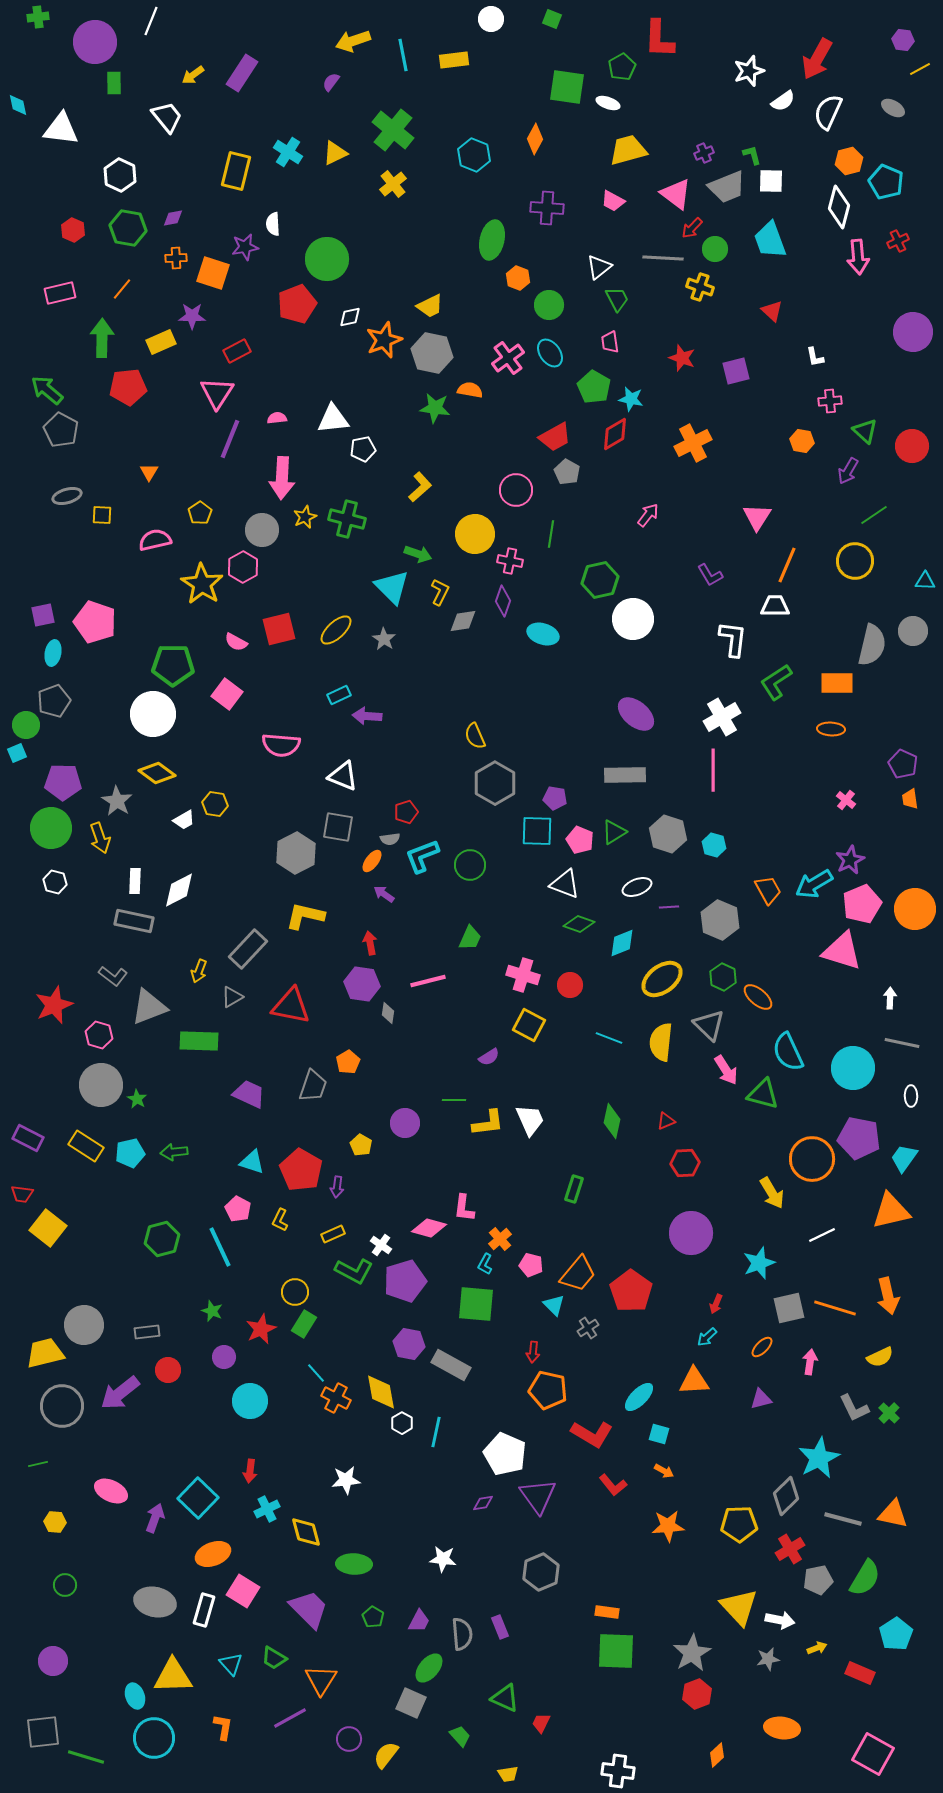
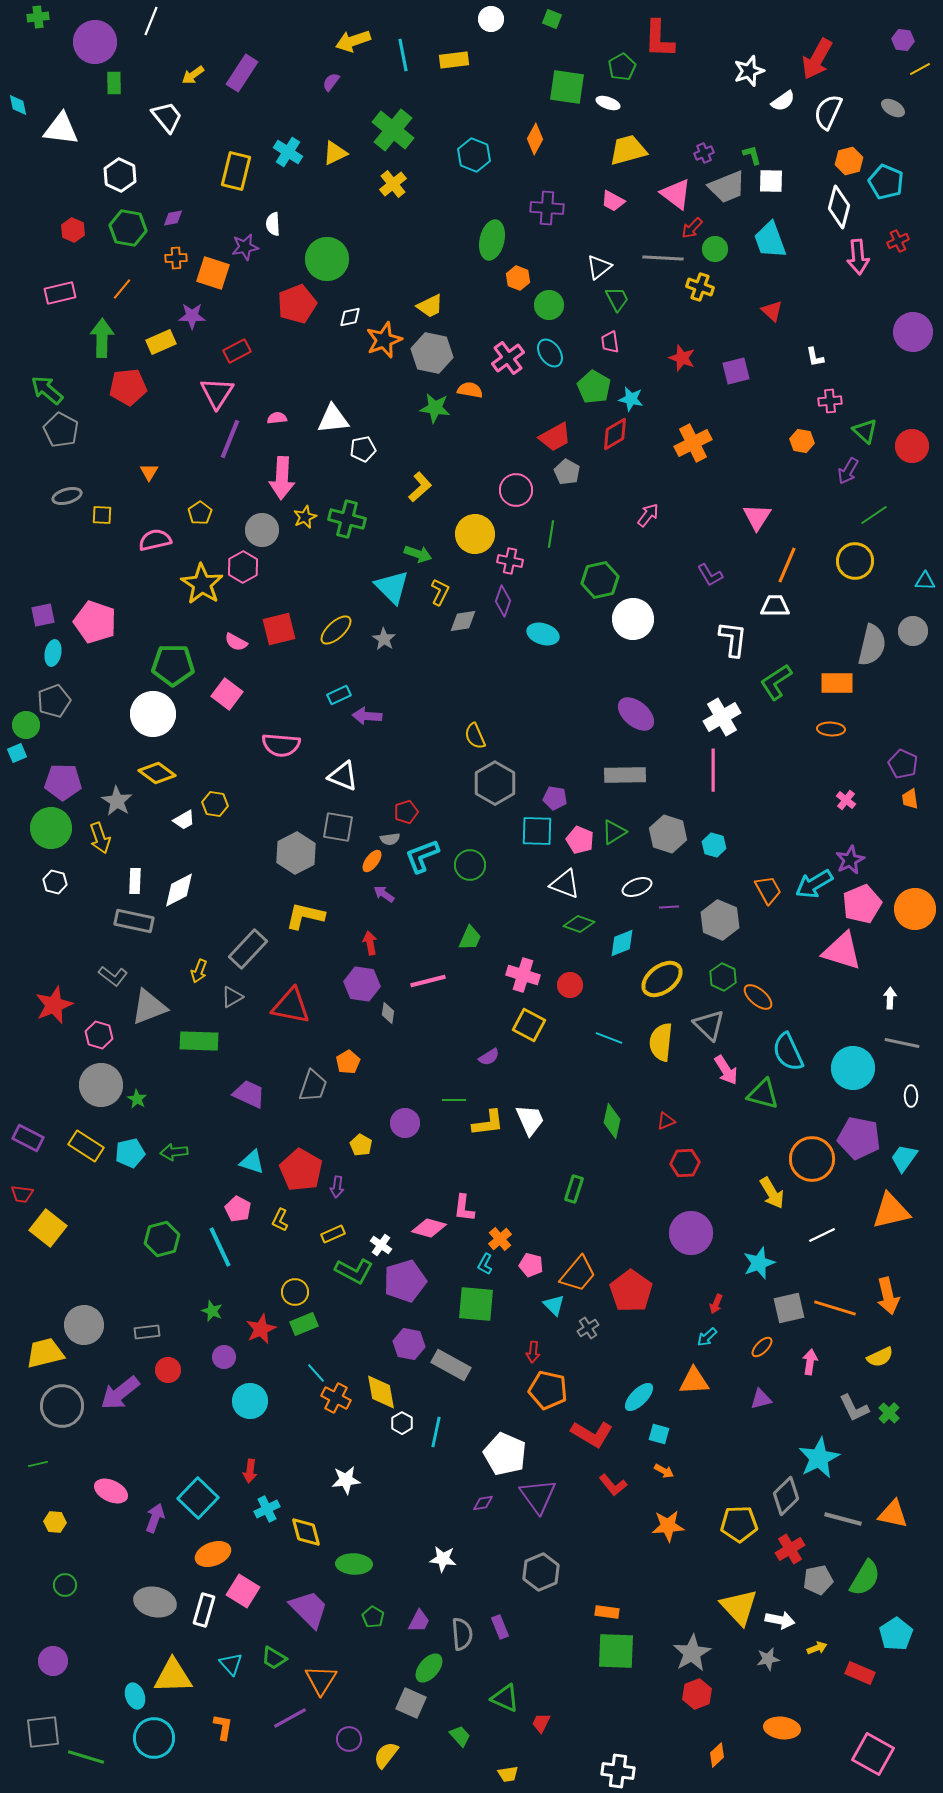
green rectangle at (304, 1324): rotated 36 degrees clockwise
